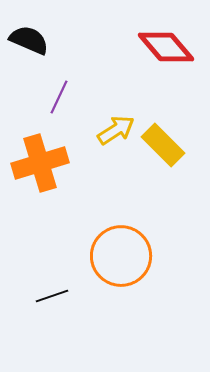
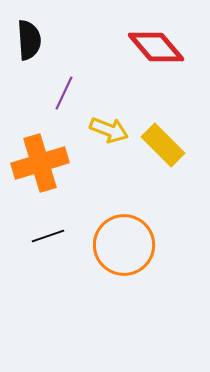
black semicircle: rotated 63 degrees clockwise
red diamond: moved 10 px left
purple line: moved 5 px right, 4 px up
yellow arrow: moved 7 px left; rotated 54 degrees clockwise
orange circle: moved 3 px right, 11 px up
black line: moved 4 px left, 60 px up
